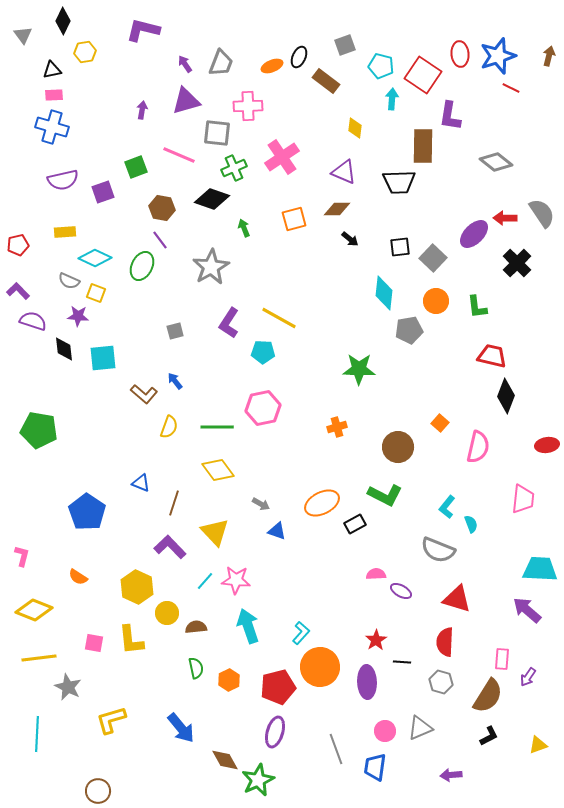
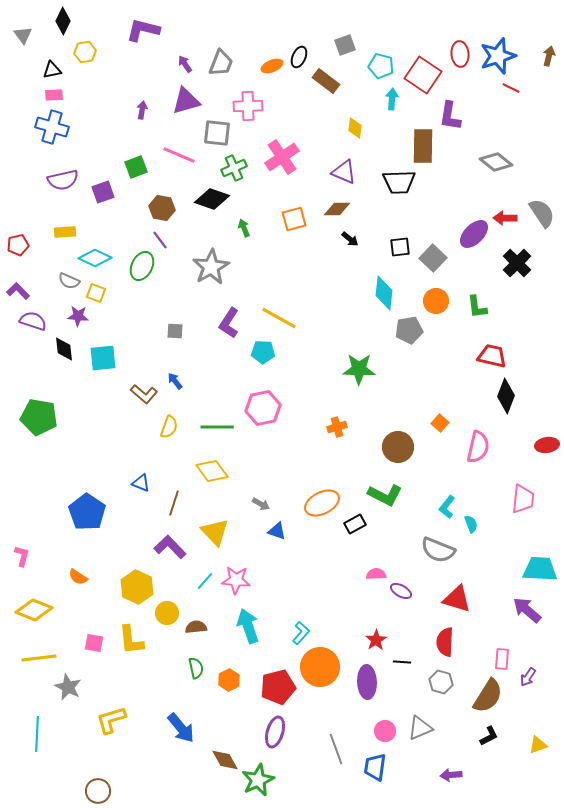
gray square at (175, 331): rotated 18 degrees clockwise
green pentagon at (39, 430): moved 13 px up
yellow diamond at (218, 470): moved 6 px left, 1 px down
